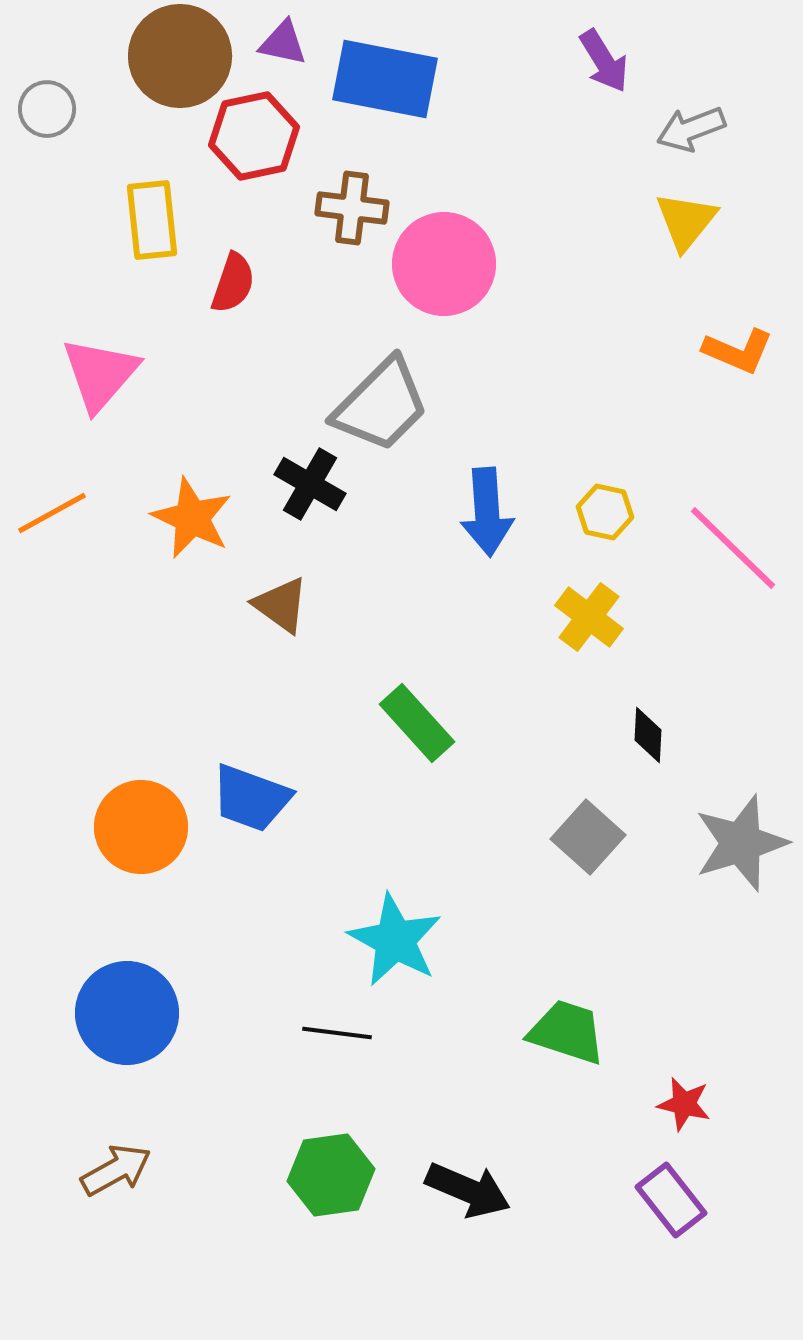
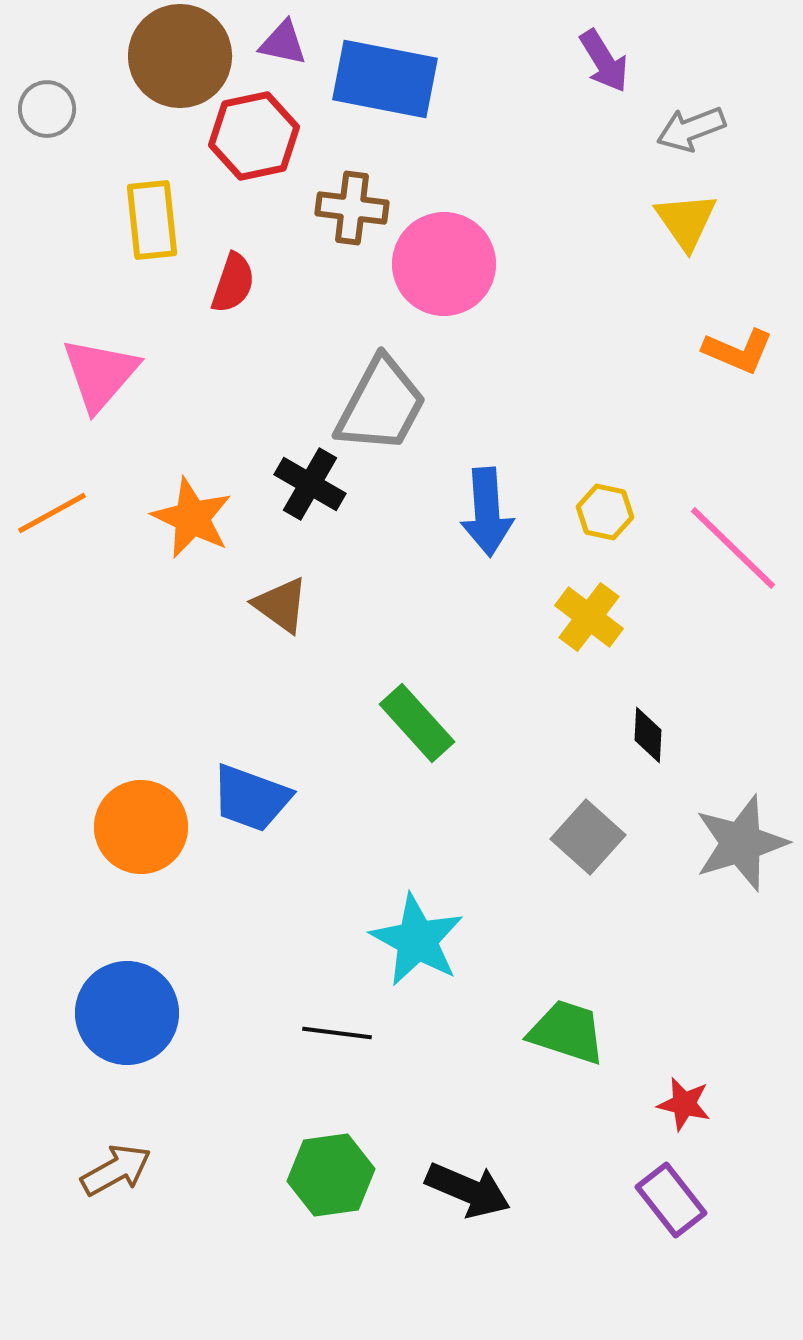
yellow triangle: rotated 14 degrees counterclockwise
gray trapezoid: rotated 17 degrees counterclockwise
cyan star: moved 22 px right
